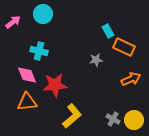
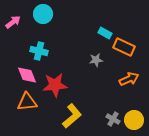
cyan rectangle: moved 3 px left, 2 px down; rotated 32 degrees counterclockwise
orange arrow: moved 2 px left
